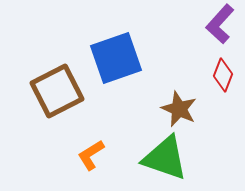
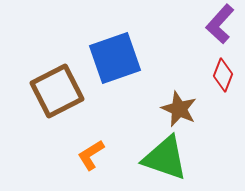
blue square: moved 1 px left
